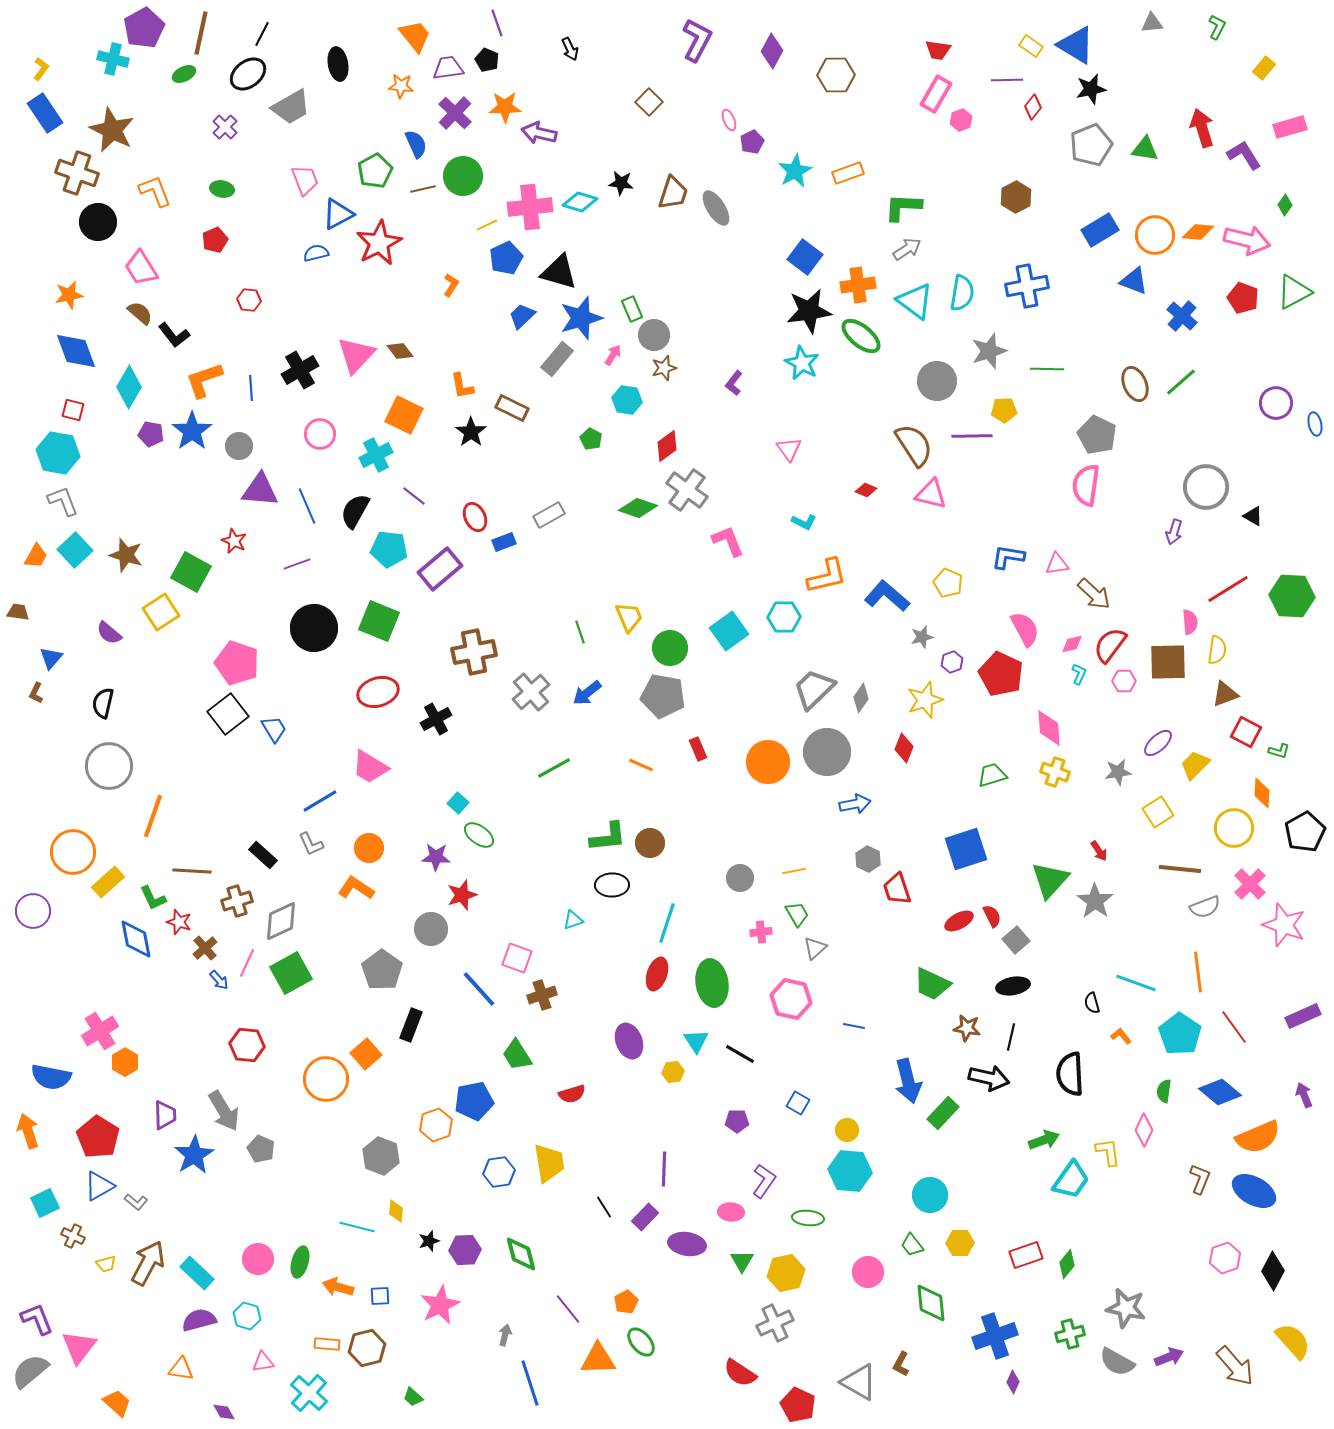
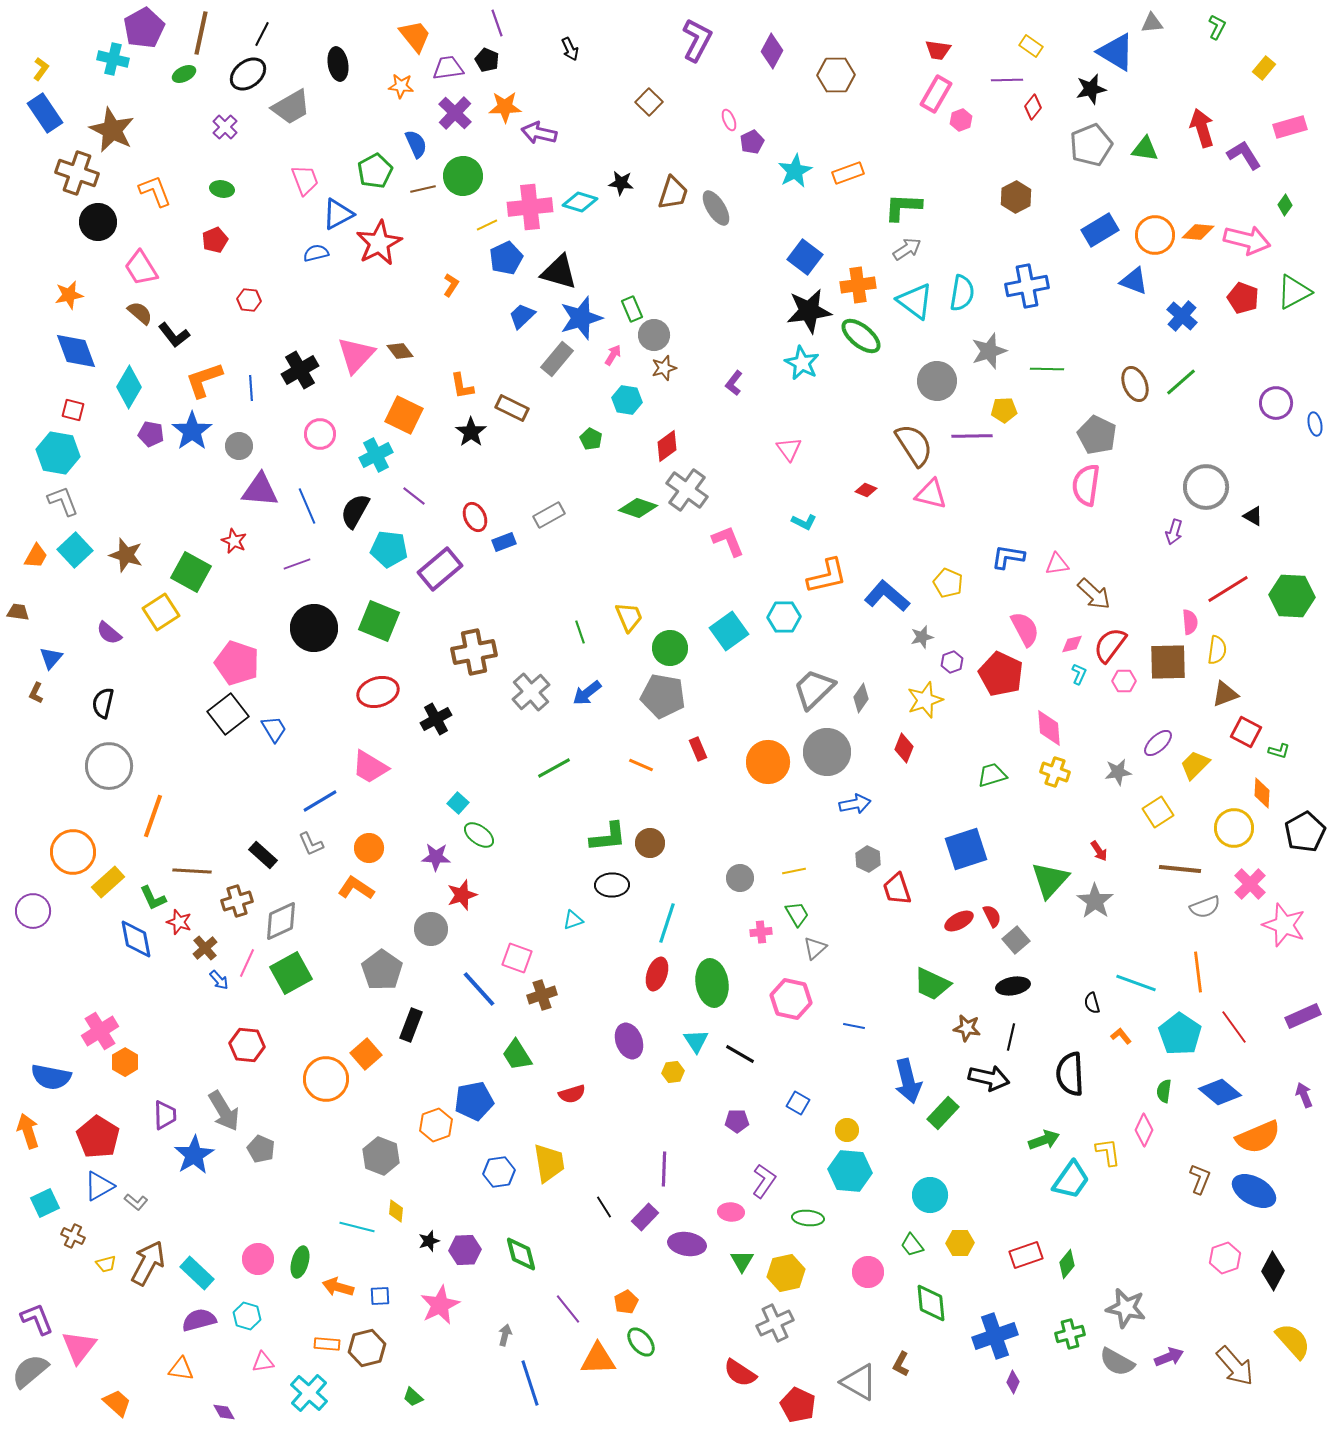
blue triangle at (1076, 45): moved 40 px right, 7 px down
